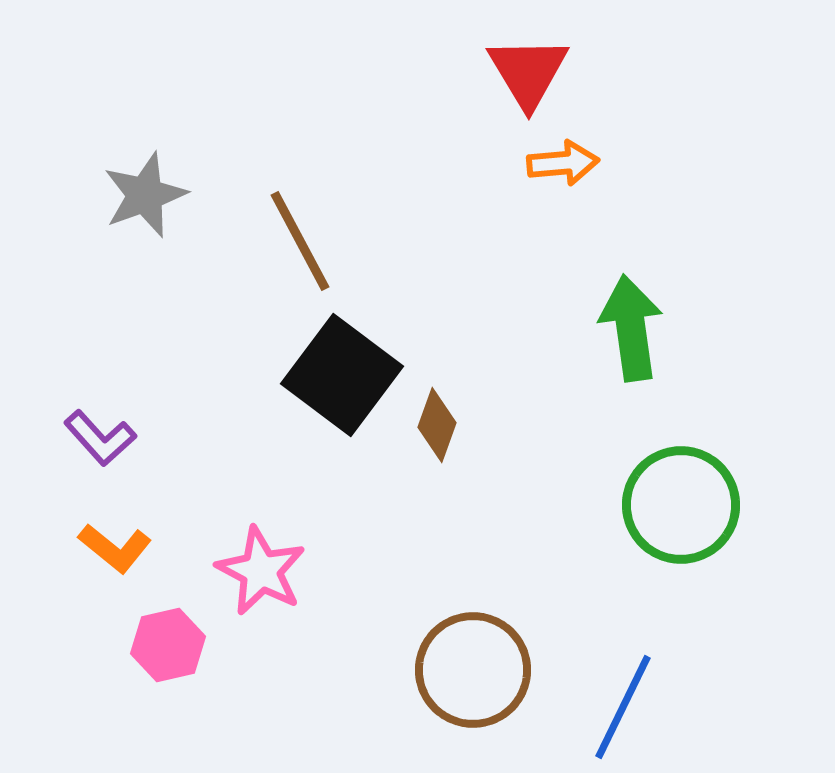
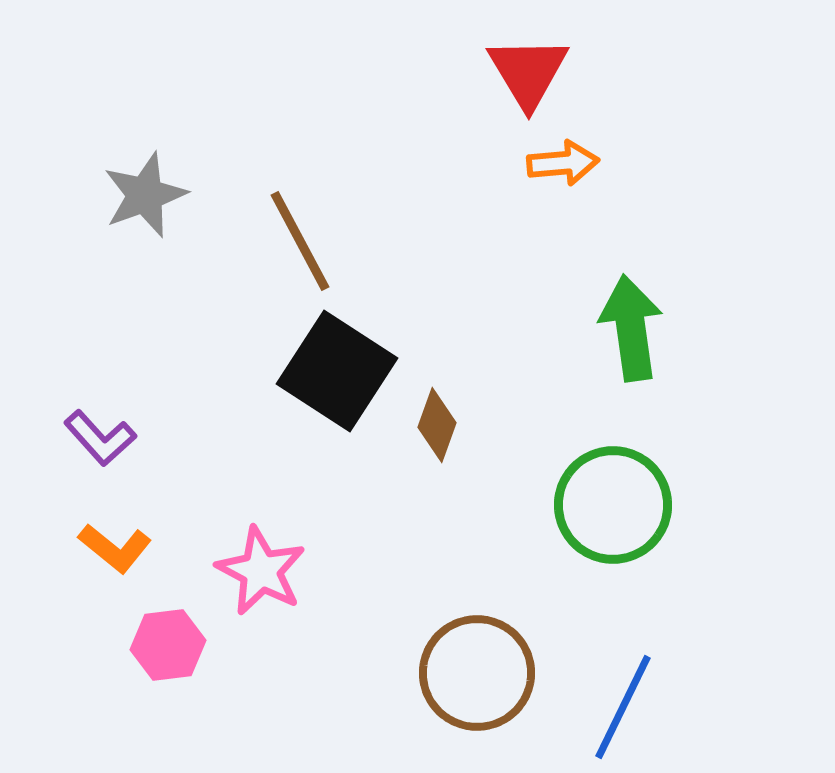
black square: moved 5 px left, 4 px up; rotated 4 degrees counterclockwise
green circle: moved 68 px left
pink hexagon: rotated 6 degrees clockwise
brown circle: moved 4 px right, 3 px down
